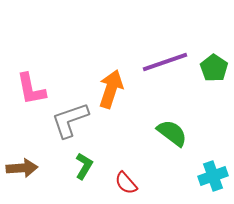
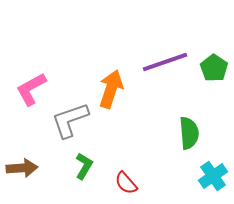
pink L-shape: rotated 72 degrees clockwise
green semicircle: moved 17 px right; rotated 48 degrees clockwise
cyan cross: rotated 16 degrees counterclockwise
